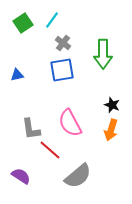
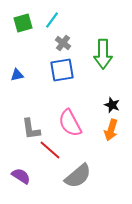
green square: rotated 18 degrees clockwise
